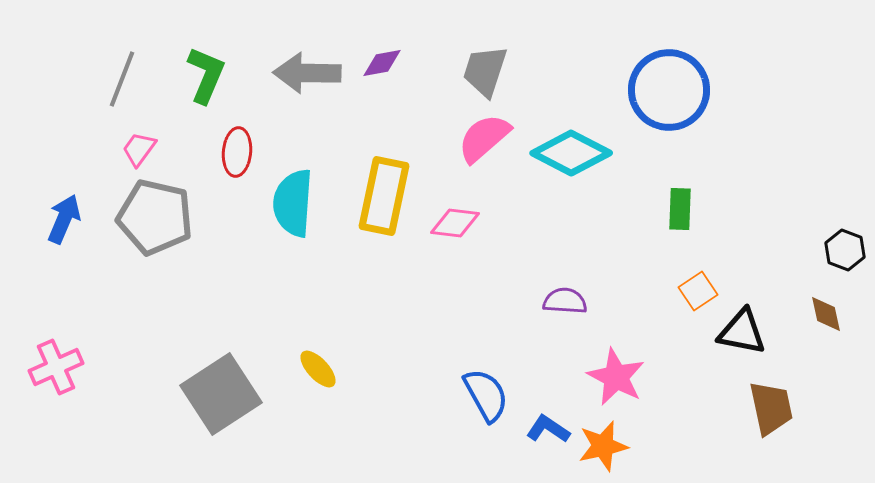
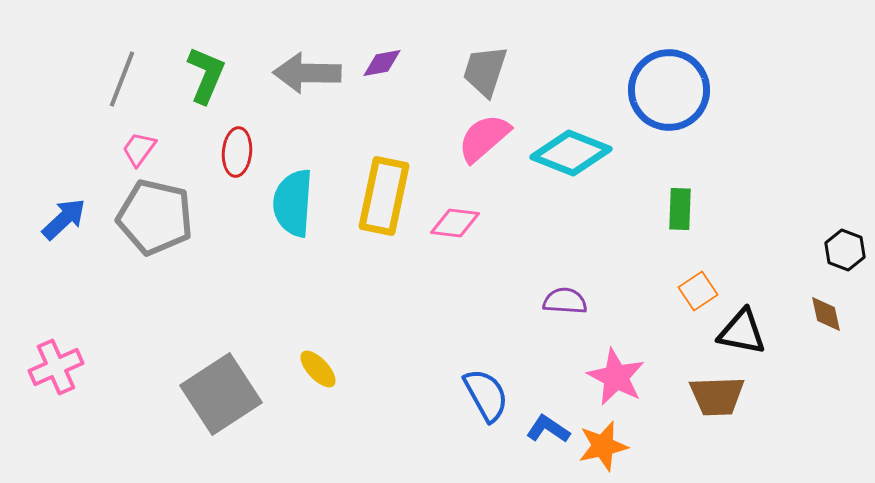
cyan diamond: rotated 6 degrees counterclockwise
blue arrow: rotated 24 degrees clockwise
brown trapezoid: moved 54 px left, 12 px up; rotated 100 degrees clockwise
